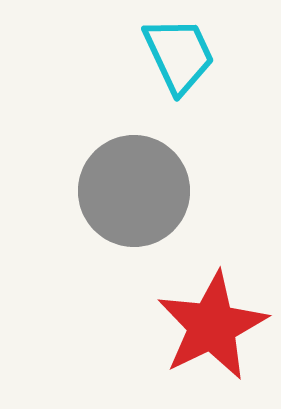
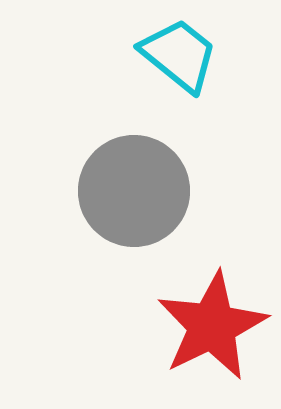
cyan trapezoid: rotated 26 degrees counterclockwise
